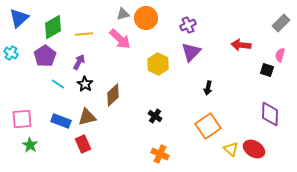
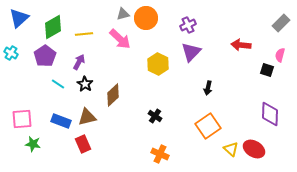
green star: moved 3 px right, 1 px up; rotated 21 degrees counterclockwise
